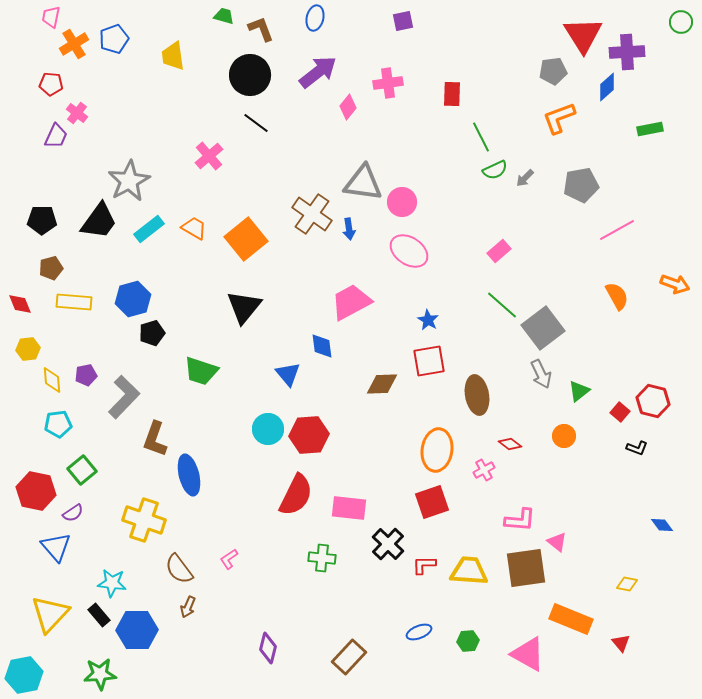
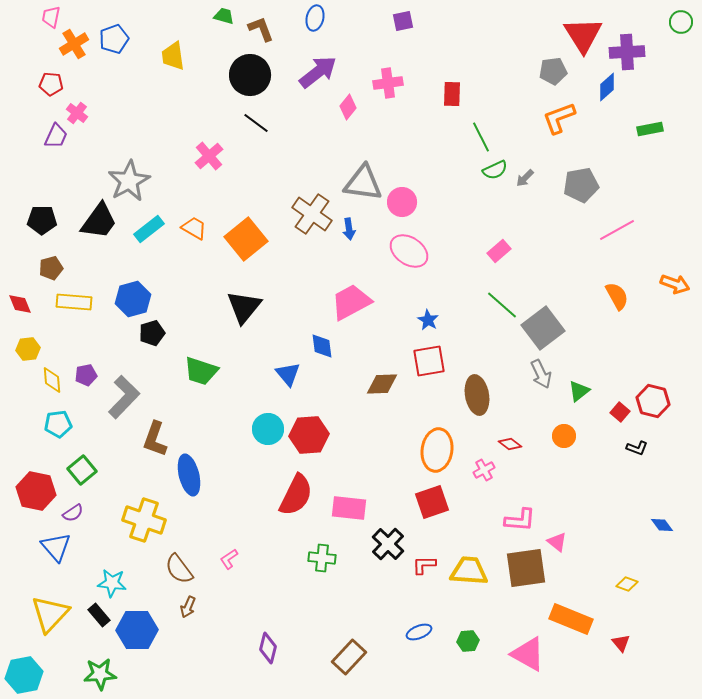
yellow diamond at (627, 584): rotated 10 degrees clockwise
